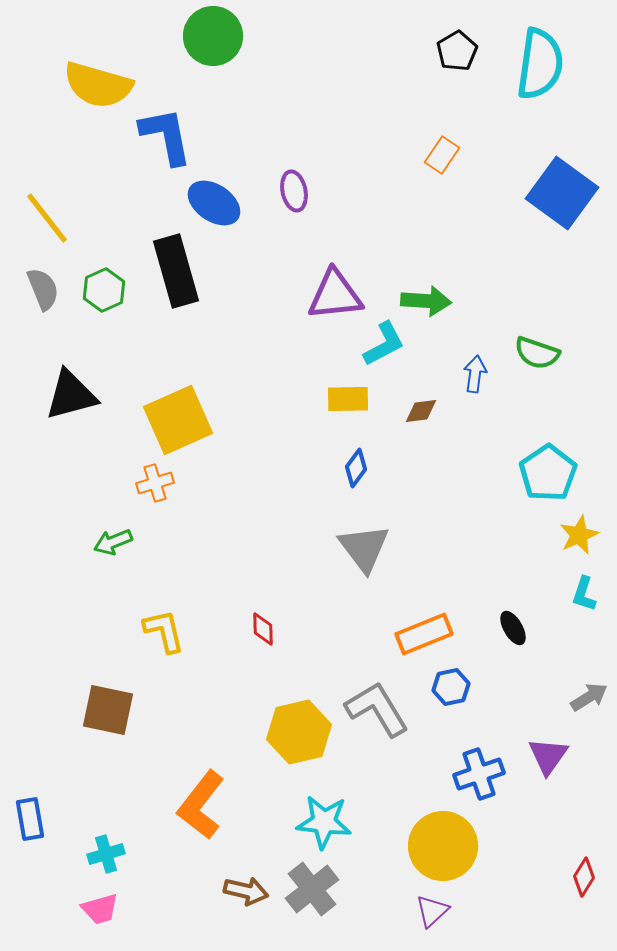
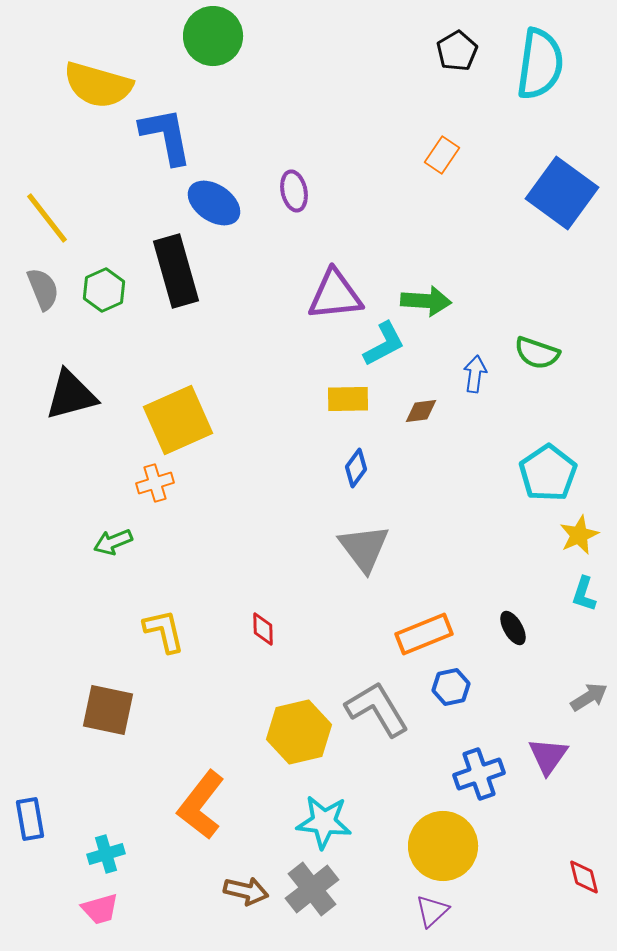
red diamond at (584, 877): rotated 45 degrees counterclockwise
